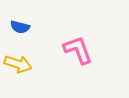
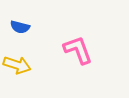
yellow arrow: moved 1 px left, 1 px down
